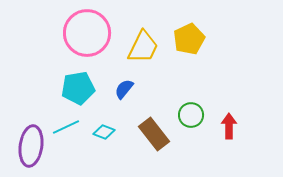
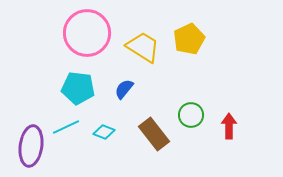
yellow trapezoid: rotated 84 degrees counterclockwise
cyan pentagon: rotated 16 degrees clockwise
